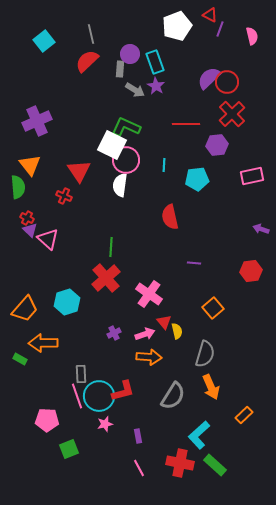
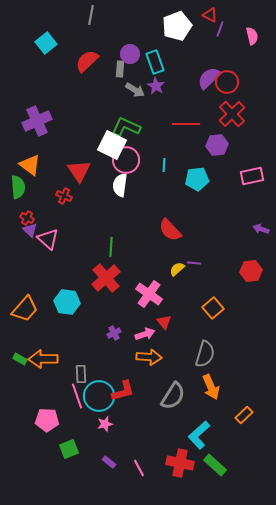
gray line at (91, 34): moved 19 px up; rotated 24 degrees clockwise
cyan square at (44, 41): moved 2 px right, 2 px down
orange triangle at (30, 165): rotated 15 degrees counterclockwise
red semicircle at (170, 217): moved 13 px down; rotated 30 degrees counterclockwise
cyan hexagon at (67, 302): rotated 25 degrees clockwise
yellow semicircle at (177, 331): moved 62 px up; rotated 119 degrees counterclockwise
orange arrow at (43, 343): moved 16 px down
purple rectangle at (138, 436): moved 29 px left, 26 px down; rotated 40 degrees counterclockwise
